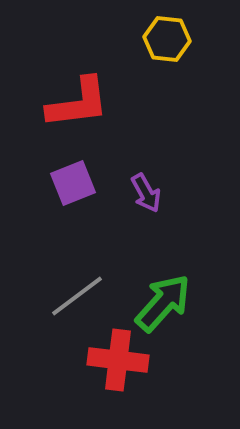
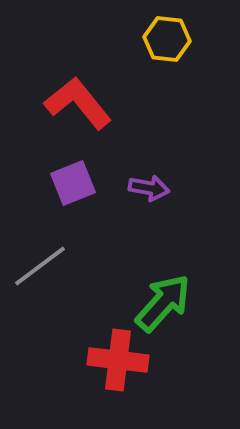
red L-shape: rotated 122 degrees counterclockwise
purple arrow: moved 3 px right, 5 px up; rotated 51 degrees counterclockwise
gray line: moved 37 px left, 30 px up
